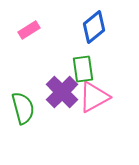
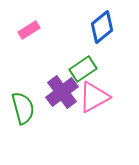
blue diamond: moved 8 px right
green rectangle: rotated 64 degrees clockwise
purple cross: rotated 8 degrees clockwise
